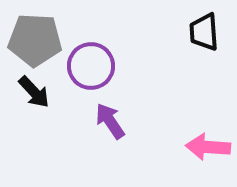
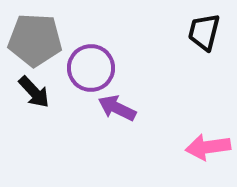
black trapezoid: rotated 18 degrees clockwise
purple circle: moved 2 px down
purple arrow: moved 7 px right, 13 px up; rotated 30 degrees counterclockwise
pink arrow: rotated 12 degrees counterclockwise
